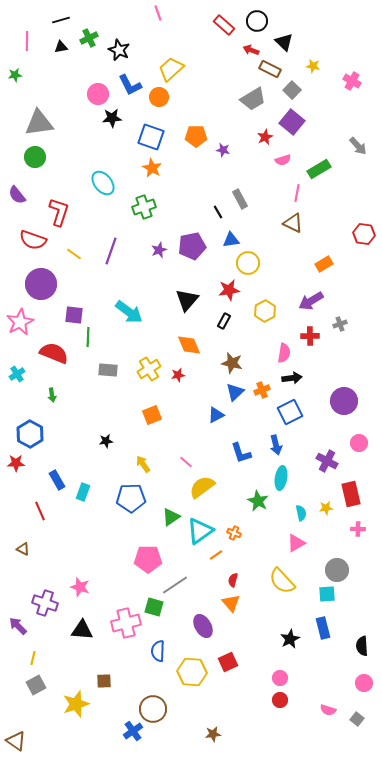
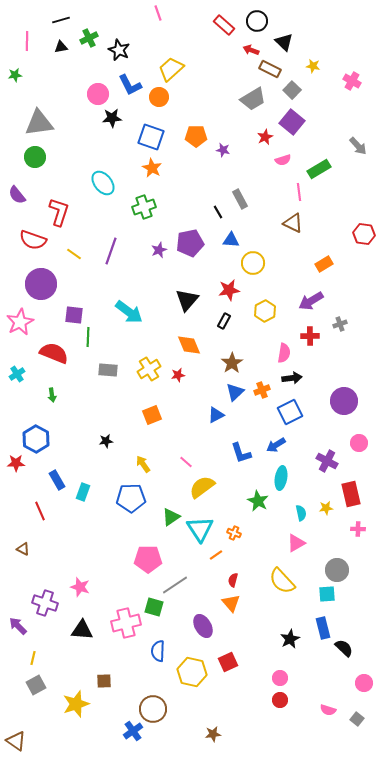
pink line at (297, 193): moved 2 px right, 1 px up; rotated 18 degrees counterclockwise
blue triangle at (231, 240): rotated 12 degrees clockwise
purple pentagon at (192, 246): moved 2 px left, 3 px up
yellow circle at (248, 263): moved 5 px right
brown star at (232, 363): rotated 25 degrees clockwise
blue hexagon at (30, 434): moved 6 px right, 5 px down
blue arrow at (276, 445): rotated 72 degrees clockwise
cyan triangle at (200, 531): moved 2 px up; rotated 28 degrees counterclockwise
black semicircle at (362, 646): moved 18 px left, 2 px down; rotated 138 degrees clockwise
yellow hexagon at (192, 672): rotated 8 degrees clockwise
